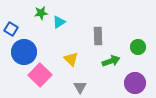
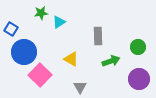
yellow triangle: rotated 14 degrees counterclockwise
purple circle: moved 4 px right, 4 px up
